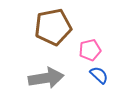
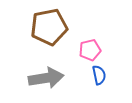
brown pentagon: moved 4 px left
blue semicircle: rotated 36 degrees clockwise
